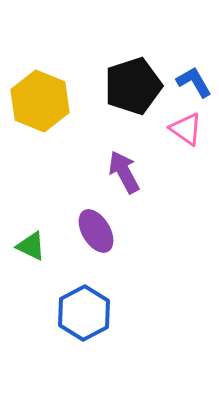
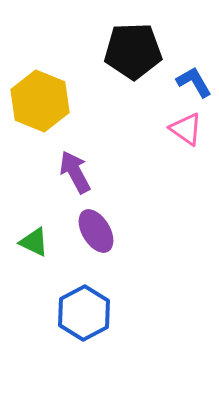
black pentagon: moved 35 px up; rotated 16 degrees clockwise
purple arrow: moved 49 px left
green triangle: moved 3 px right, 4 px up
